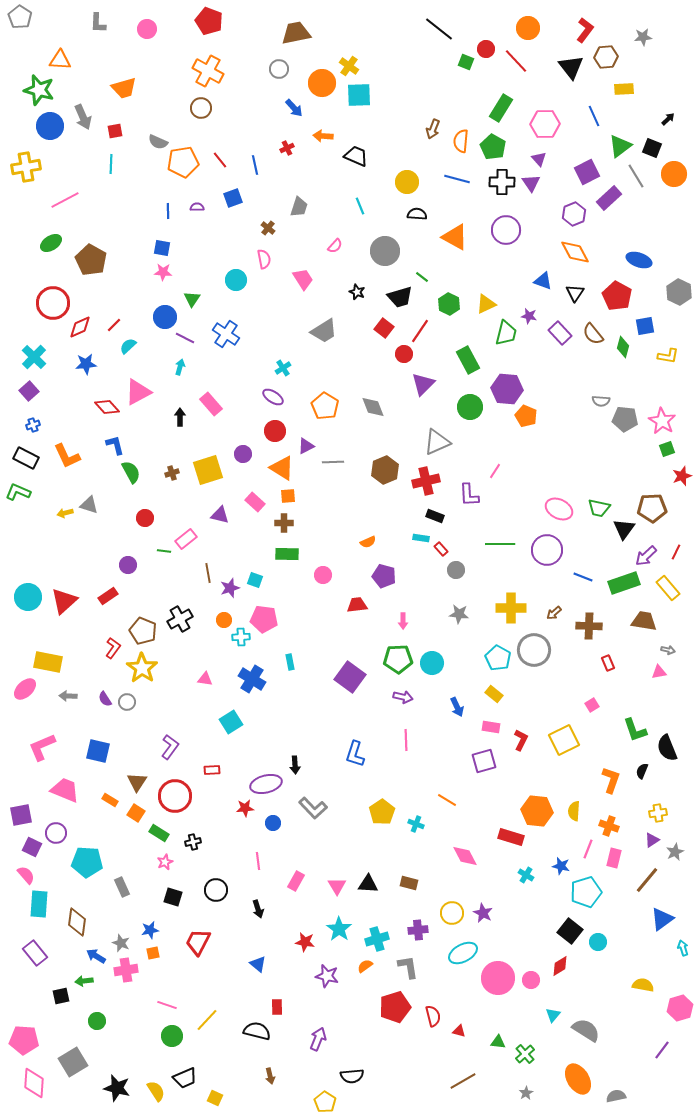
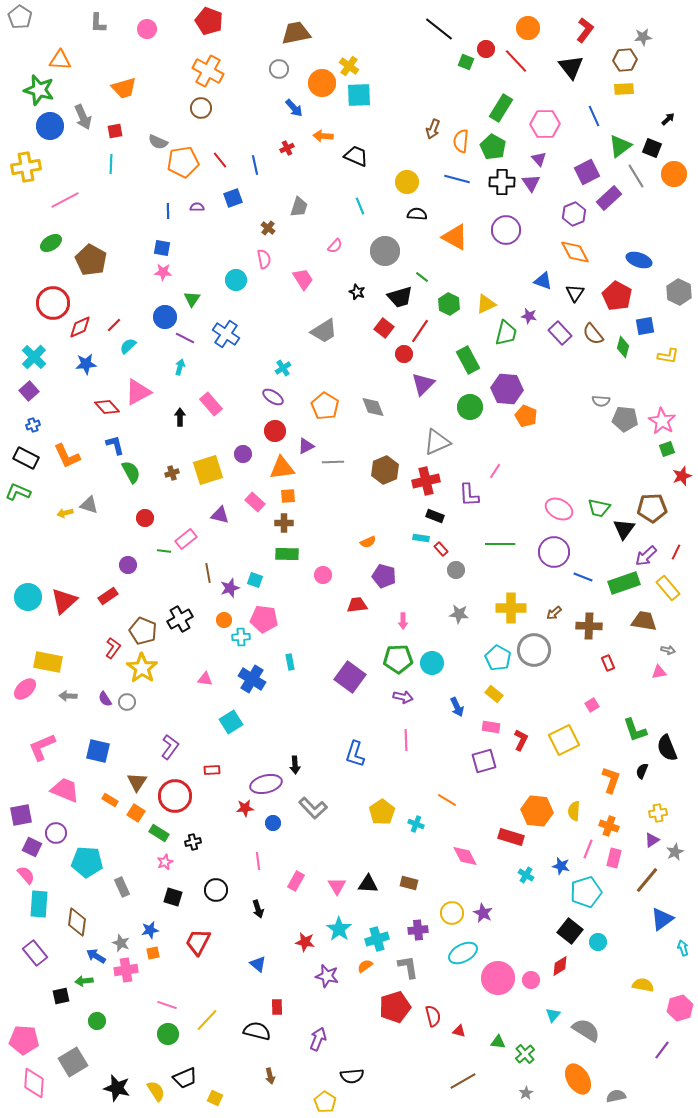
brown hexagon at (606, 57): moved 19 px right, 3 px down
orange triangle at (282, 468): rotated 40 degrees counterclockwise
purple circle at (547, 550): moved 7 px right, 2 px down
green circle at (172, 1036): moved 4 px left, 2 px up
